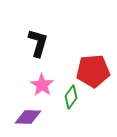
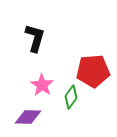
black L-shape: moved 3 px left, 5 px up
